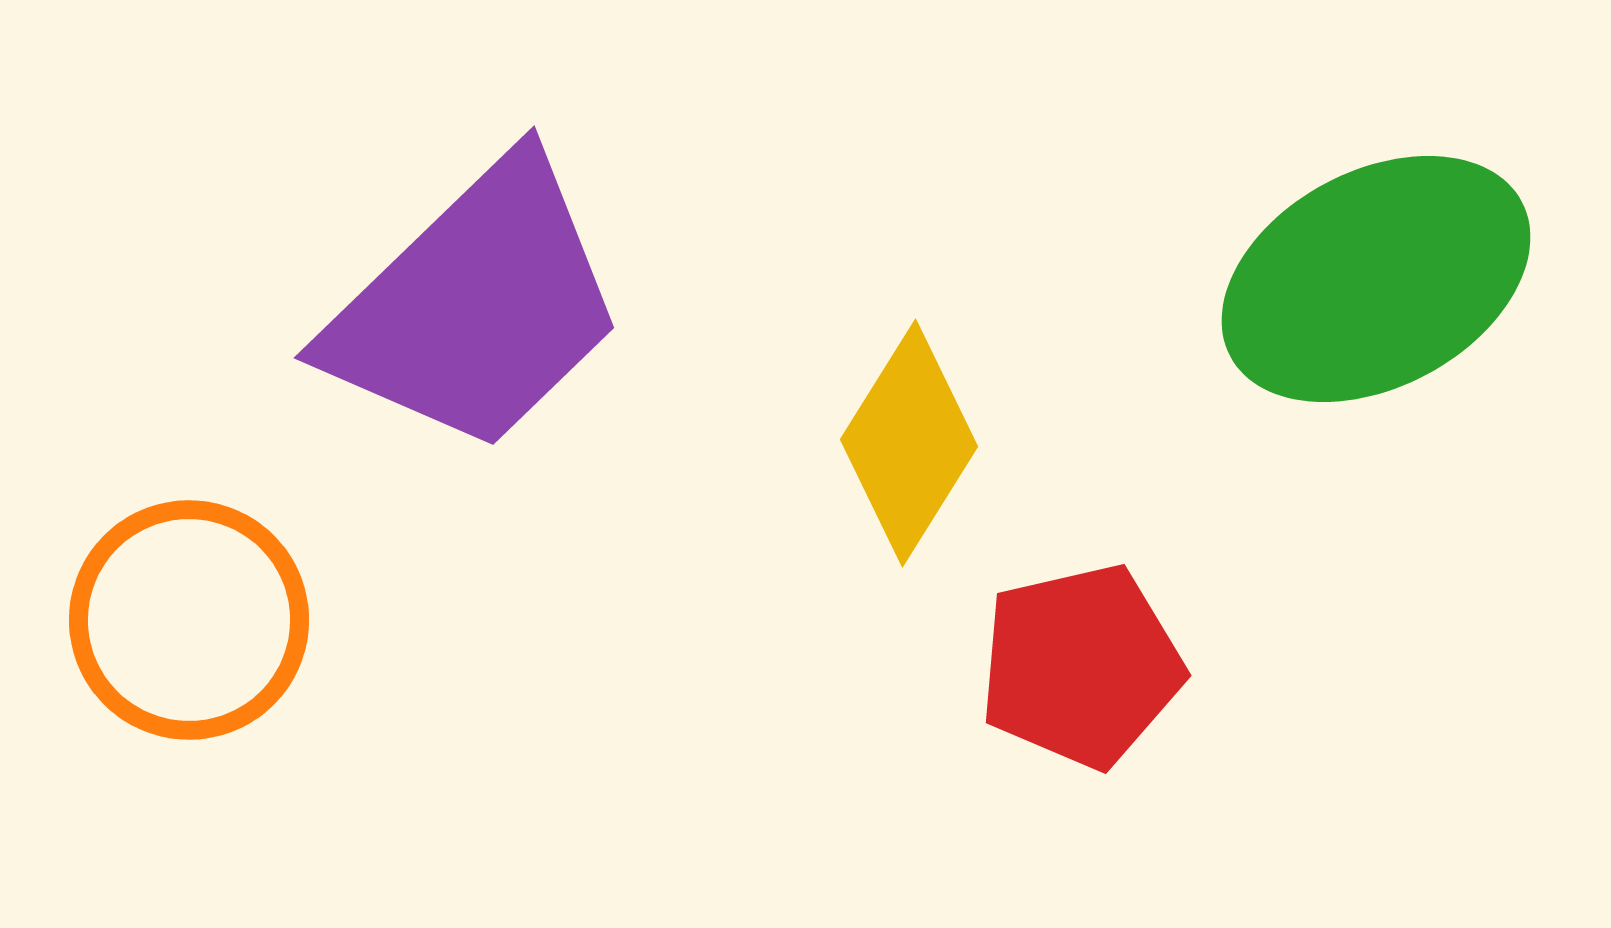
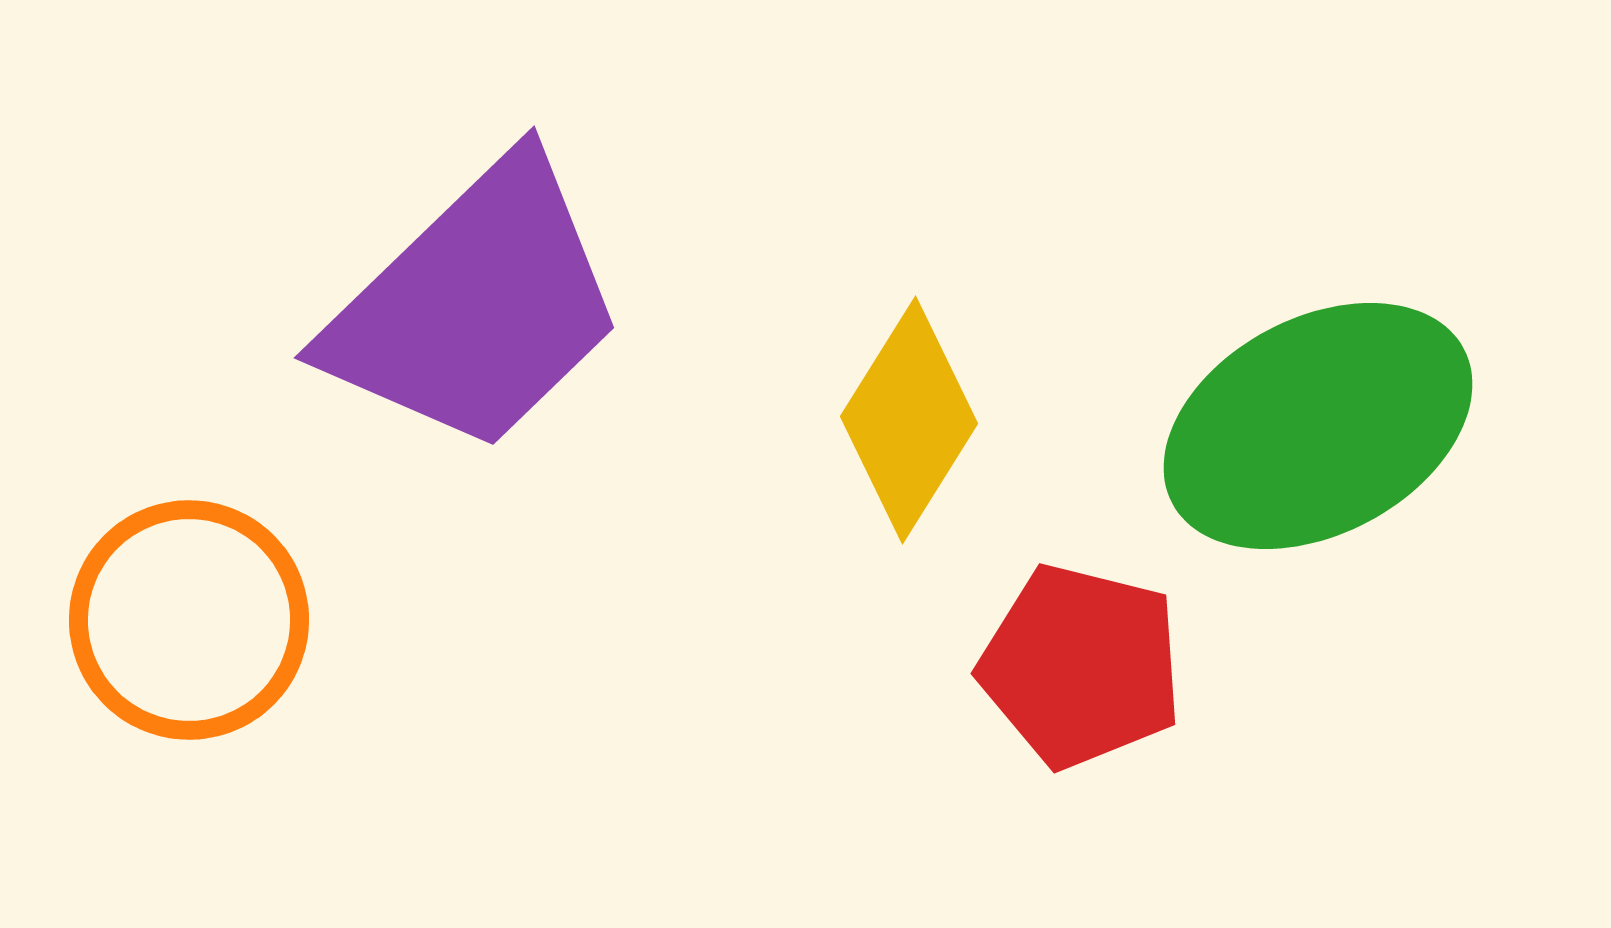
green ellipse: moved 58 px left, 147 px down
yellow diamond: moved 23 px up
red pentagon: rotated 27 degrees clockwise
